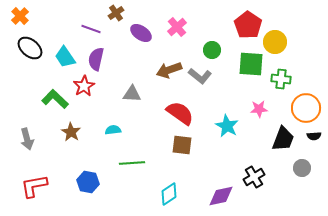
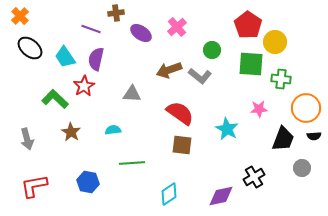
brown cross: rotated 28 degrees clockwise
cyan star: moved 3 px down
